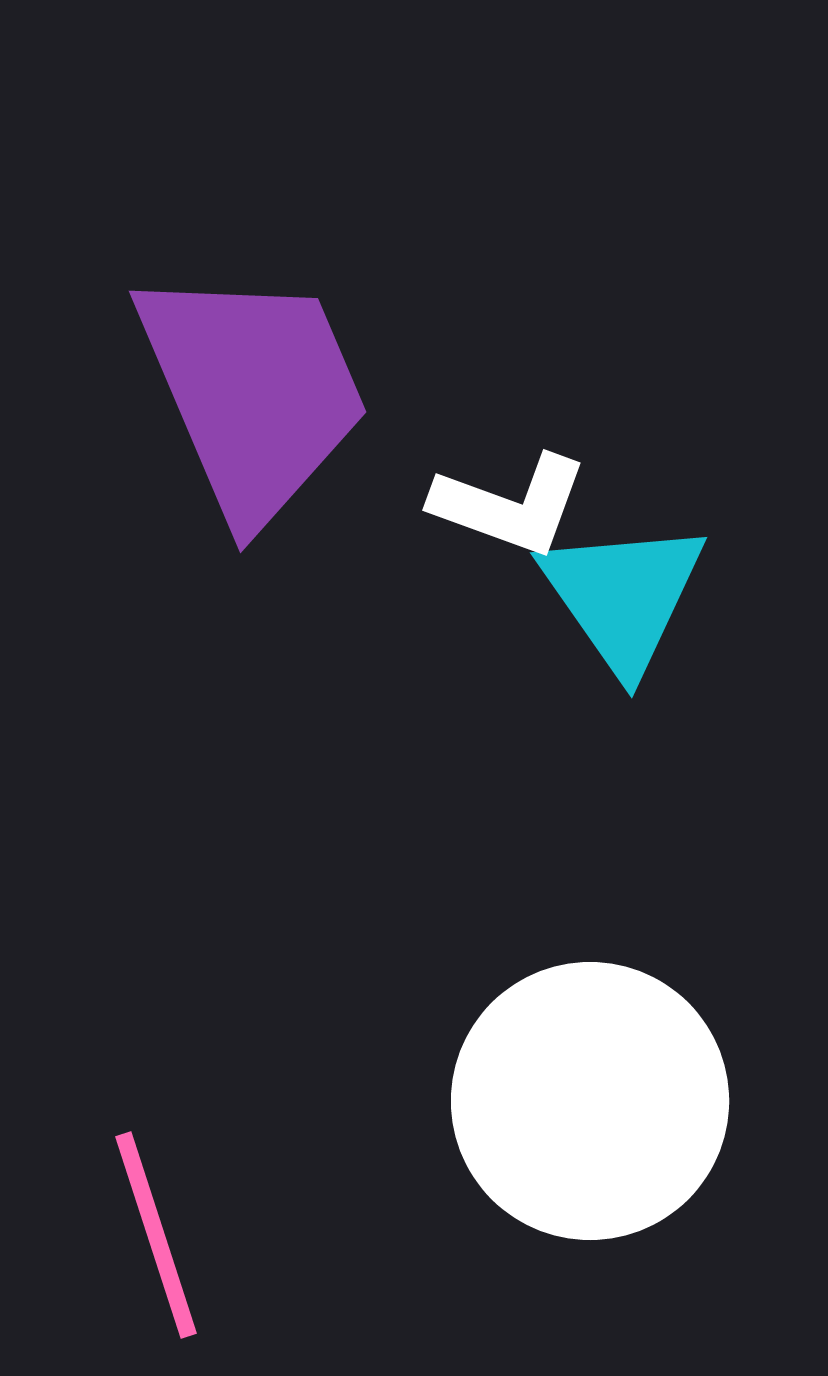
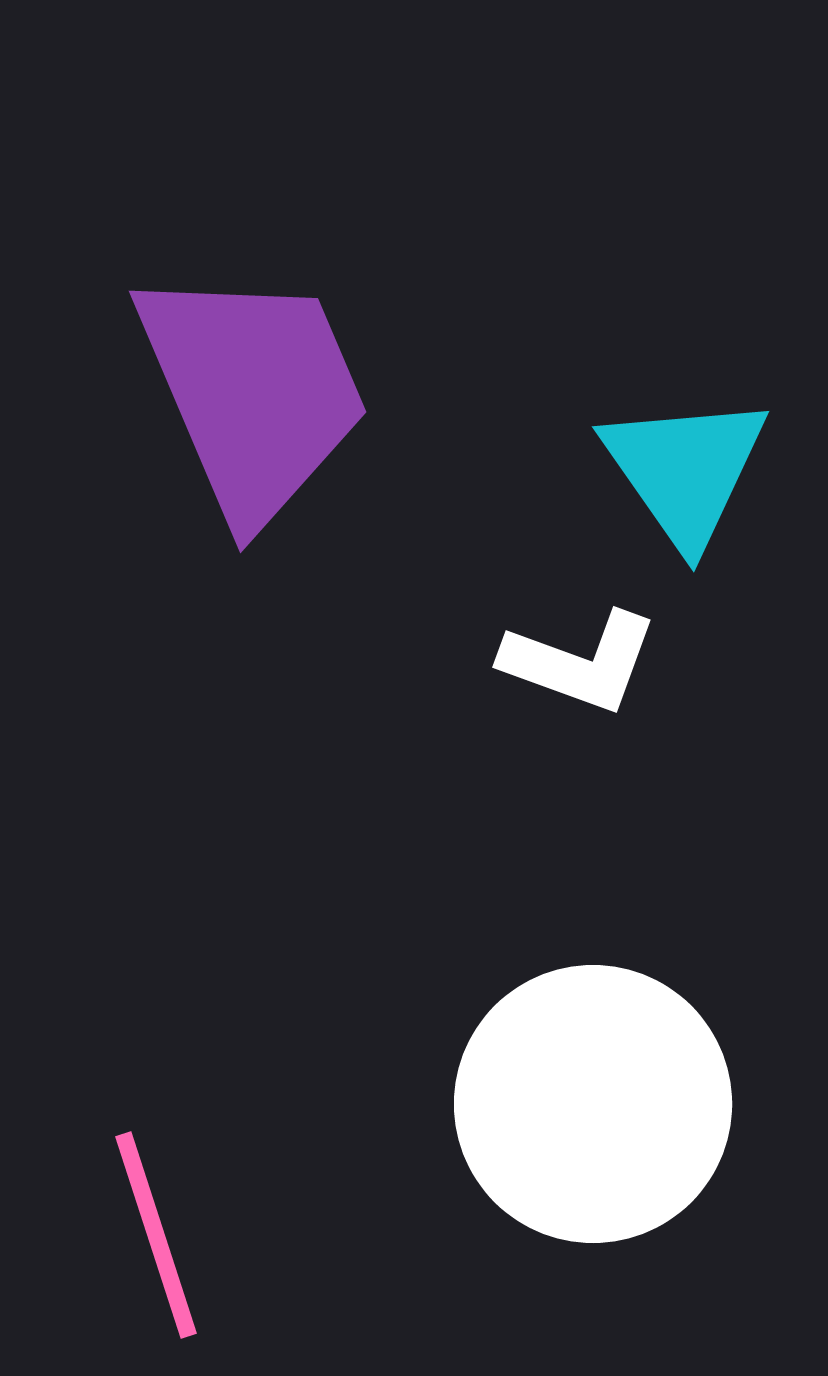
white L-shape: moved 70 px right, 157 px down
cyan triangle: moved 62 px right, 126 px up
white circle: moved 3 px right, 3 px down
